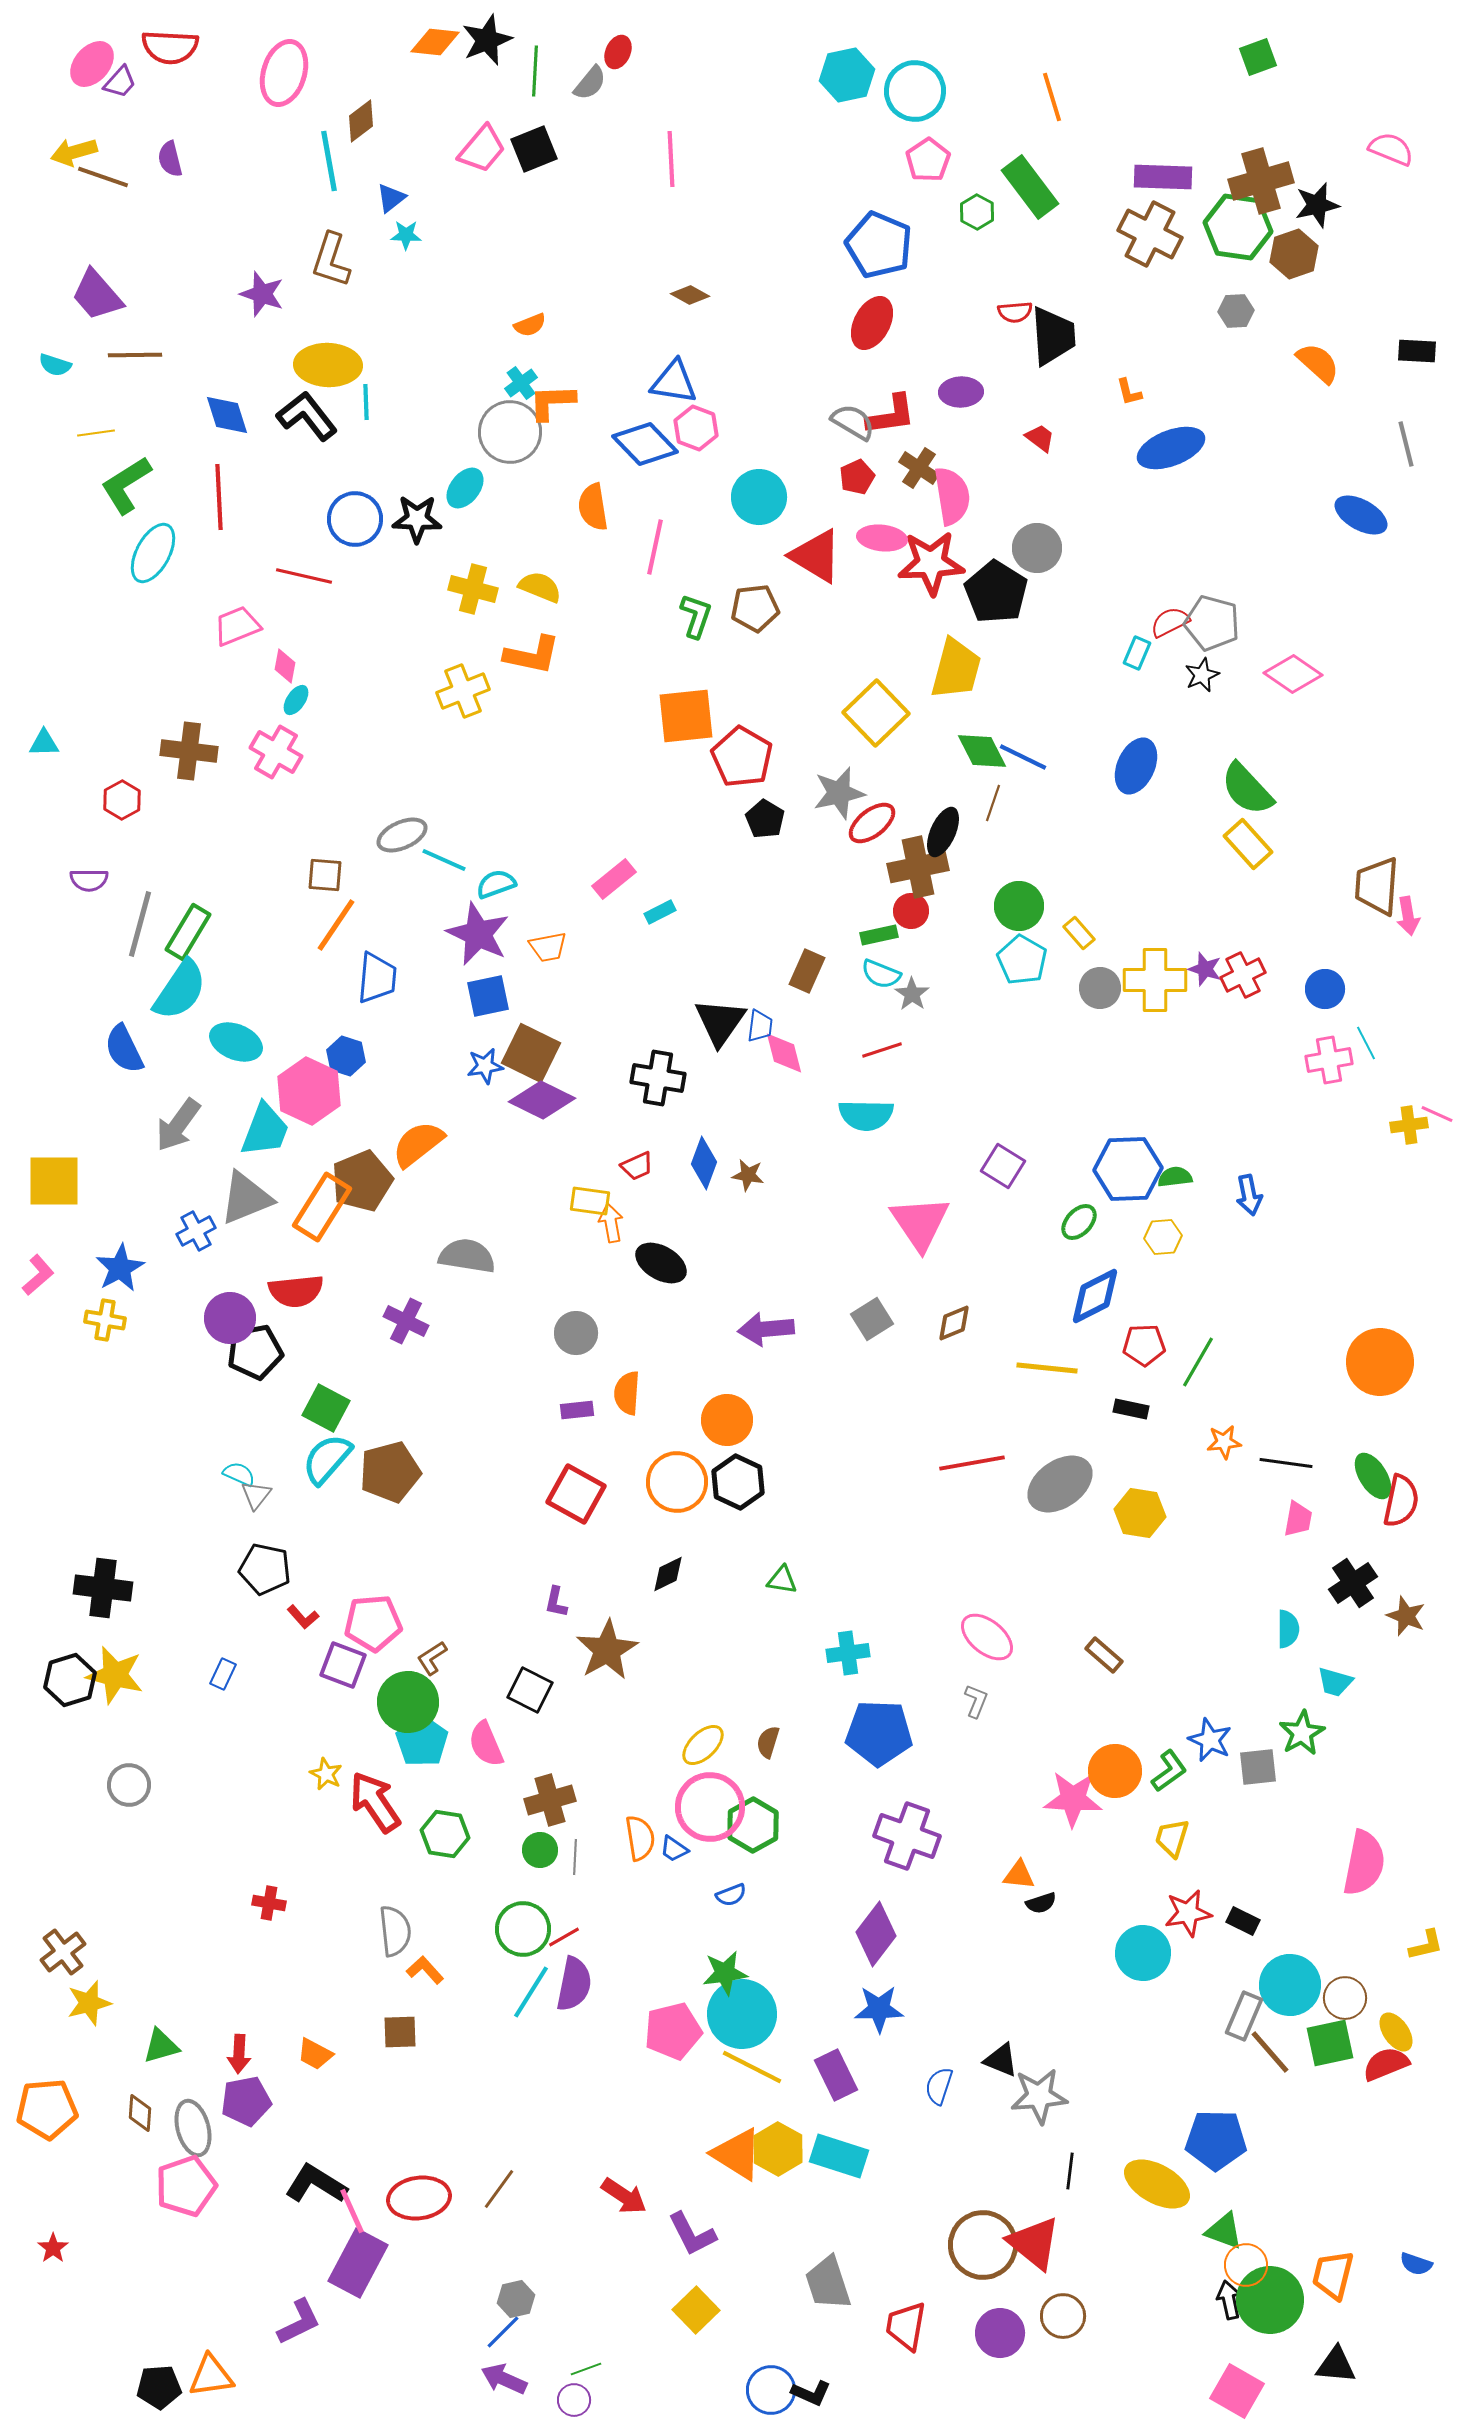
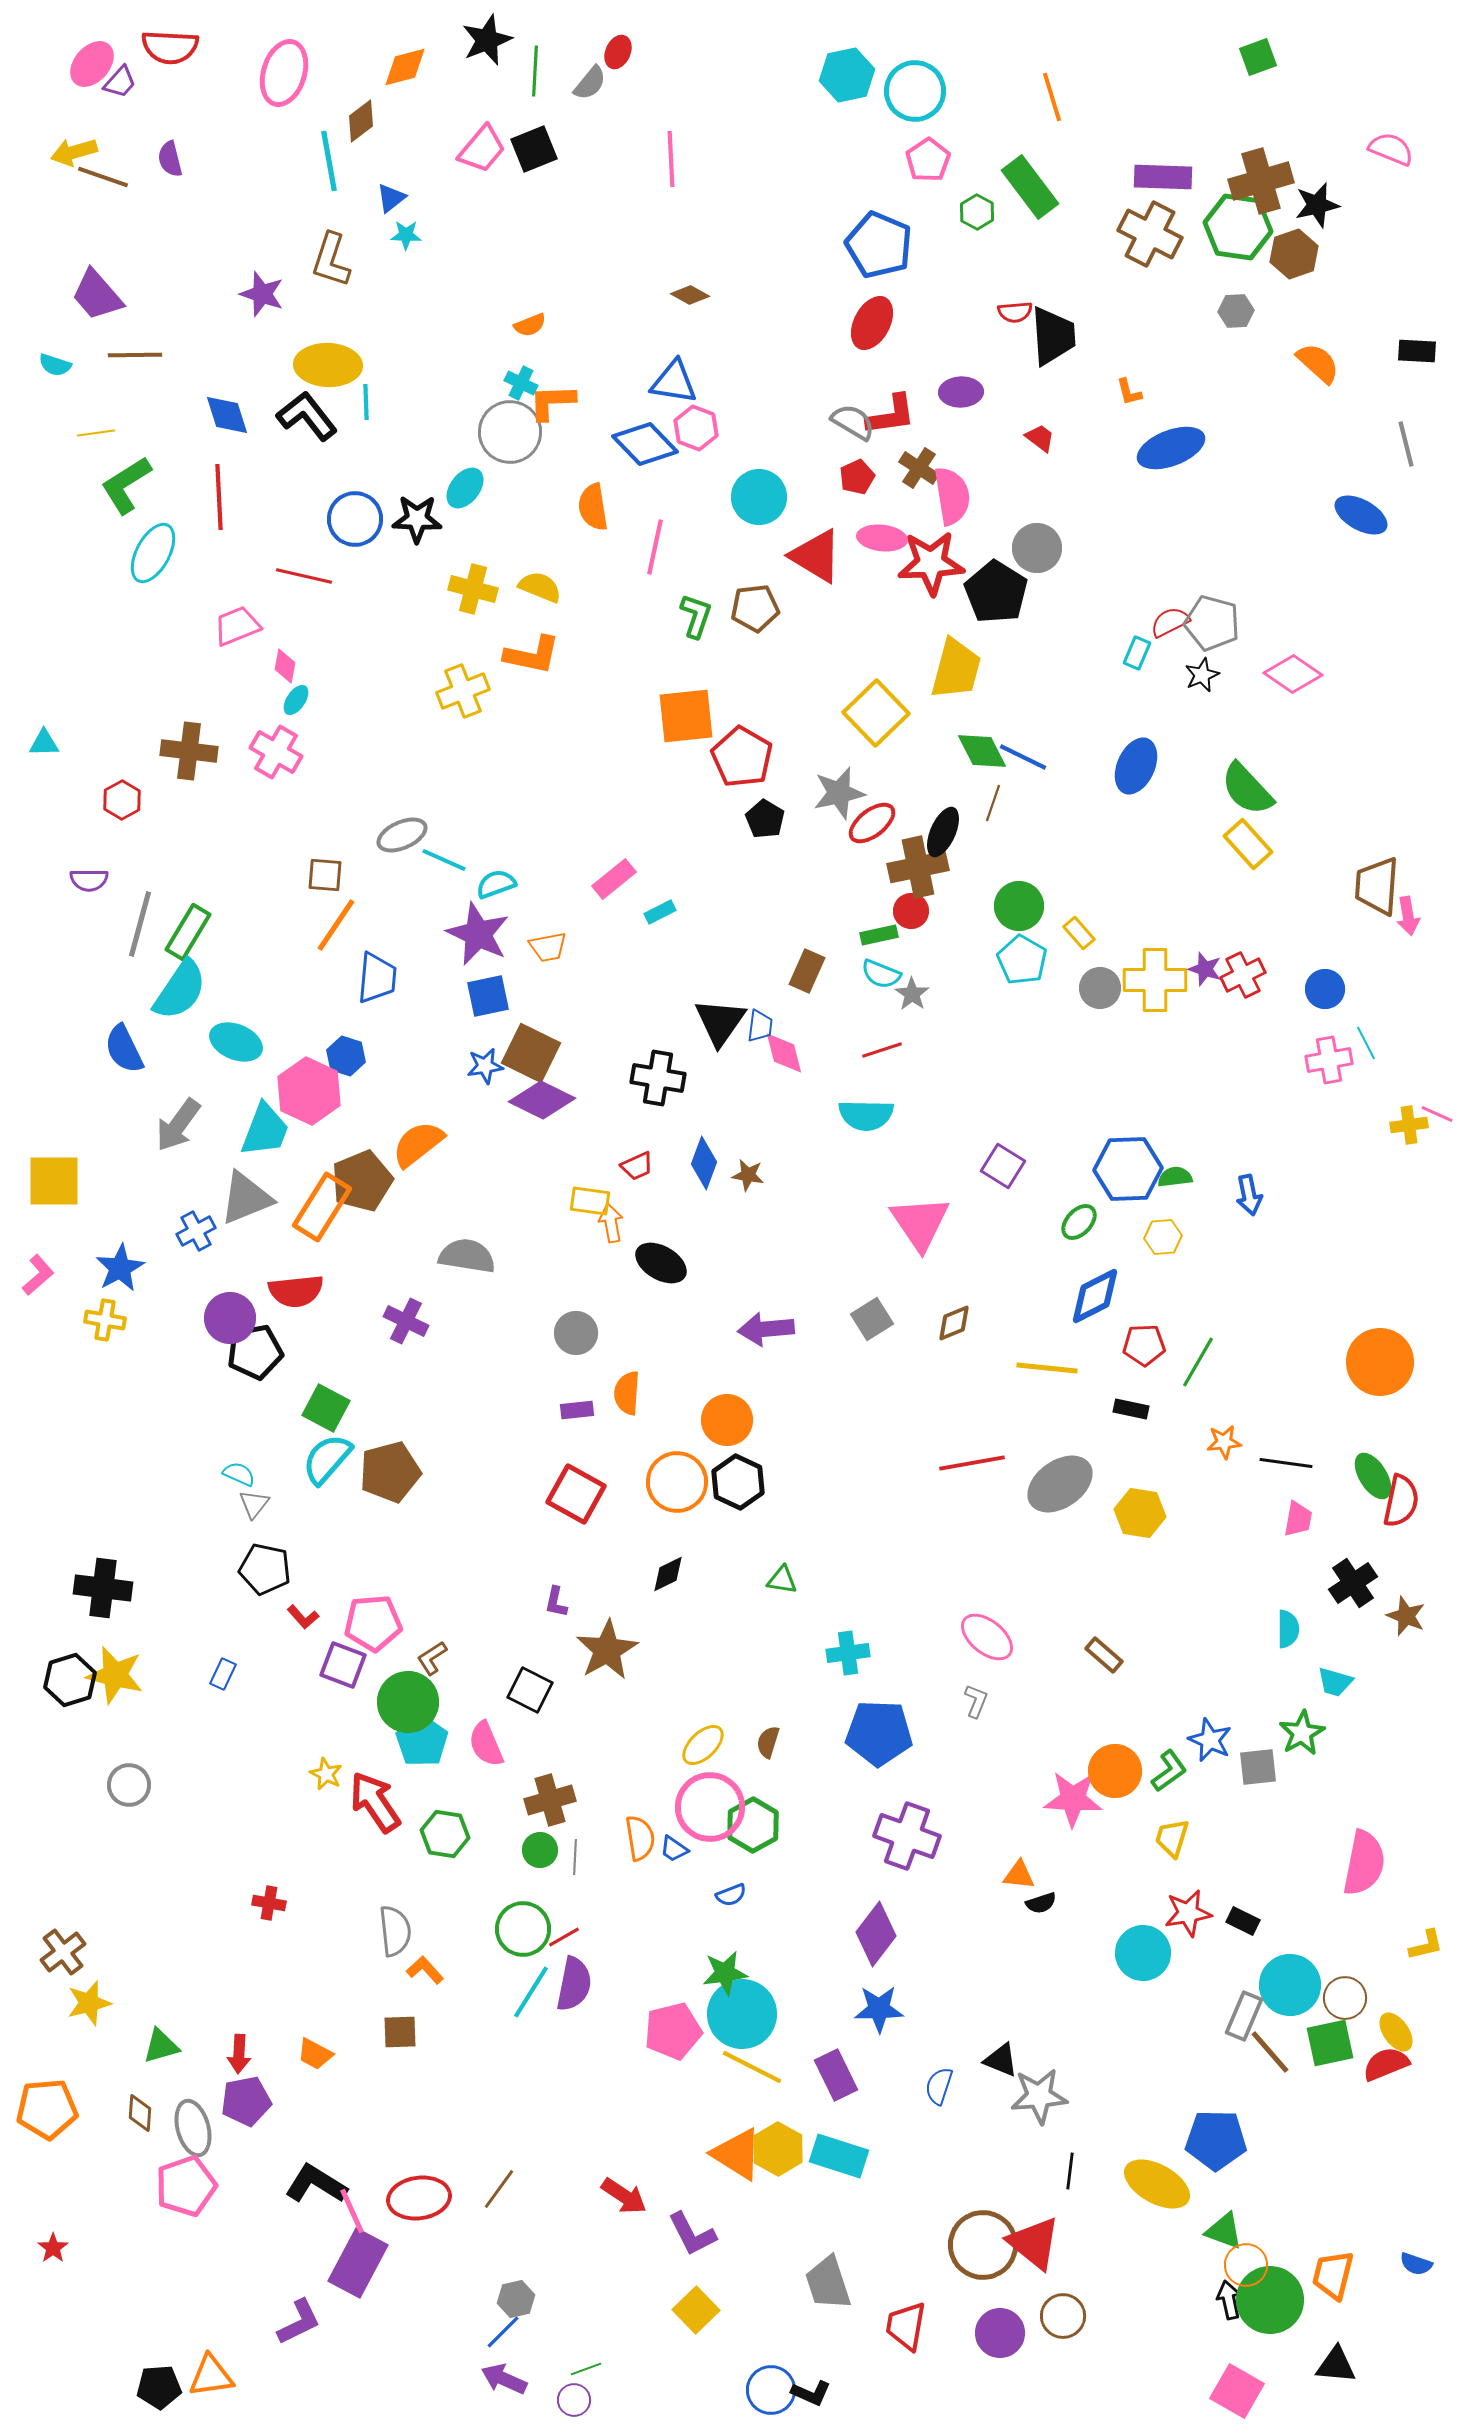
orange diamond at (435, 42): moved 30 px left, 25 px down; rotated 21 degrees counterclockwise
cyan cross at (521, 383): rotated 28 degrees counterclockwise
gray triangle at (256, 1495): moved 2 px left, 9 px down
